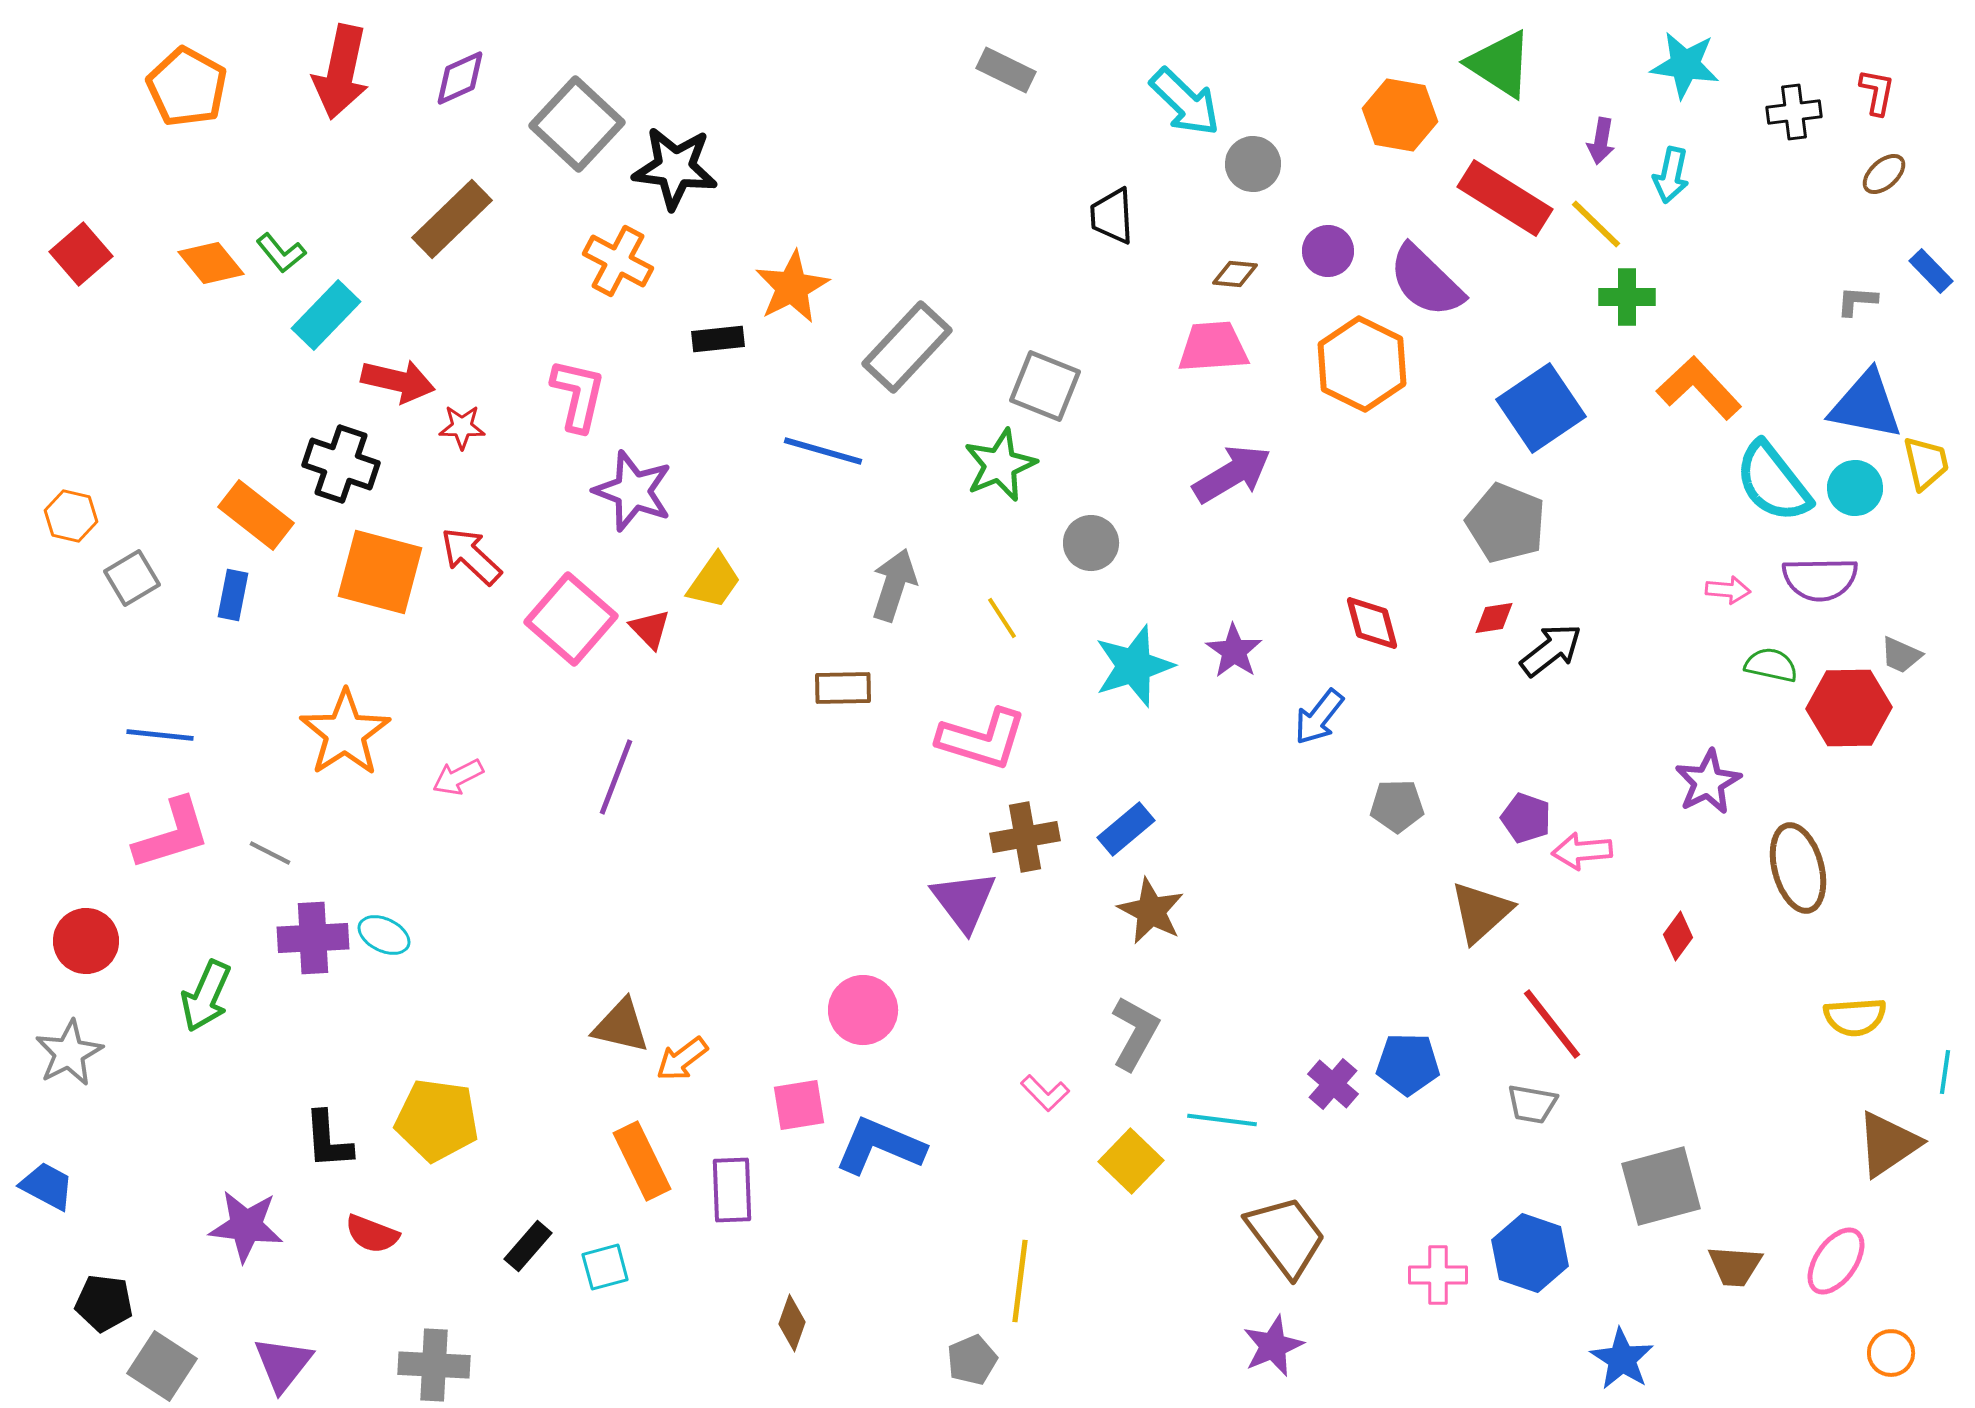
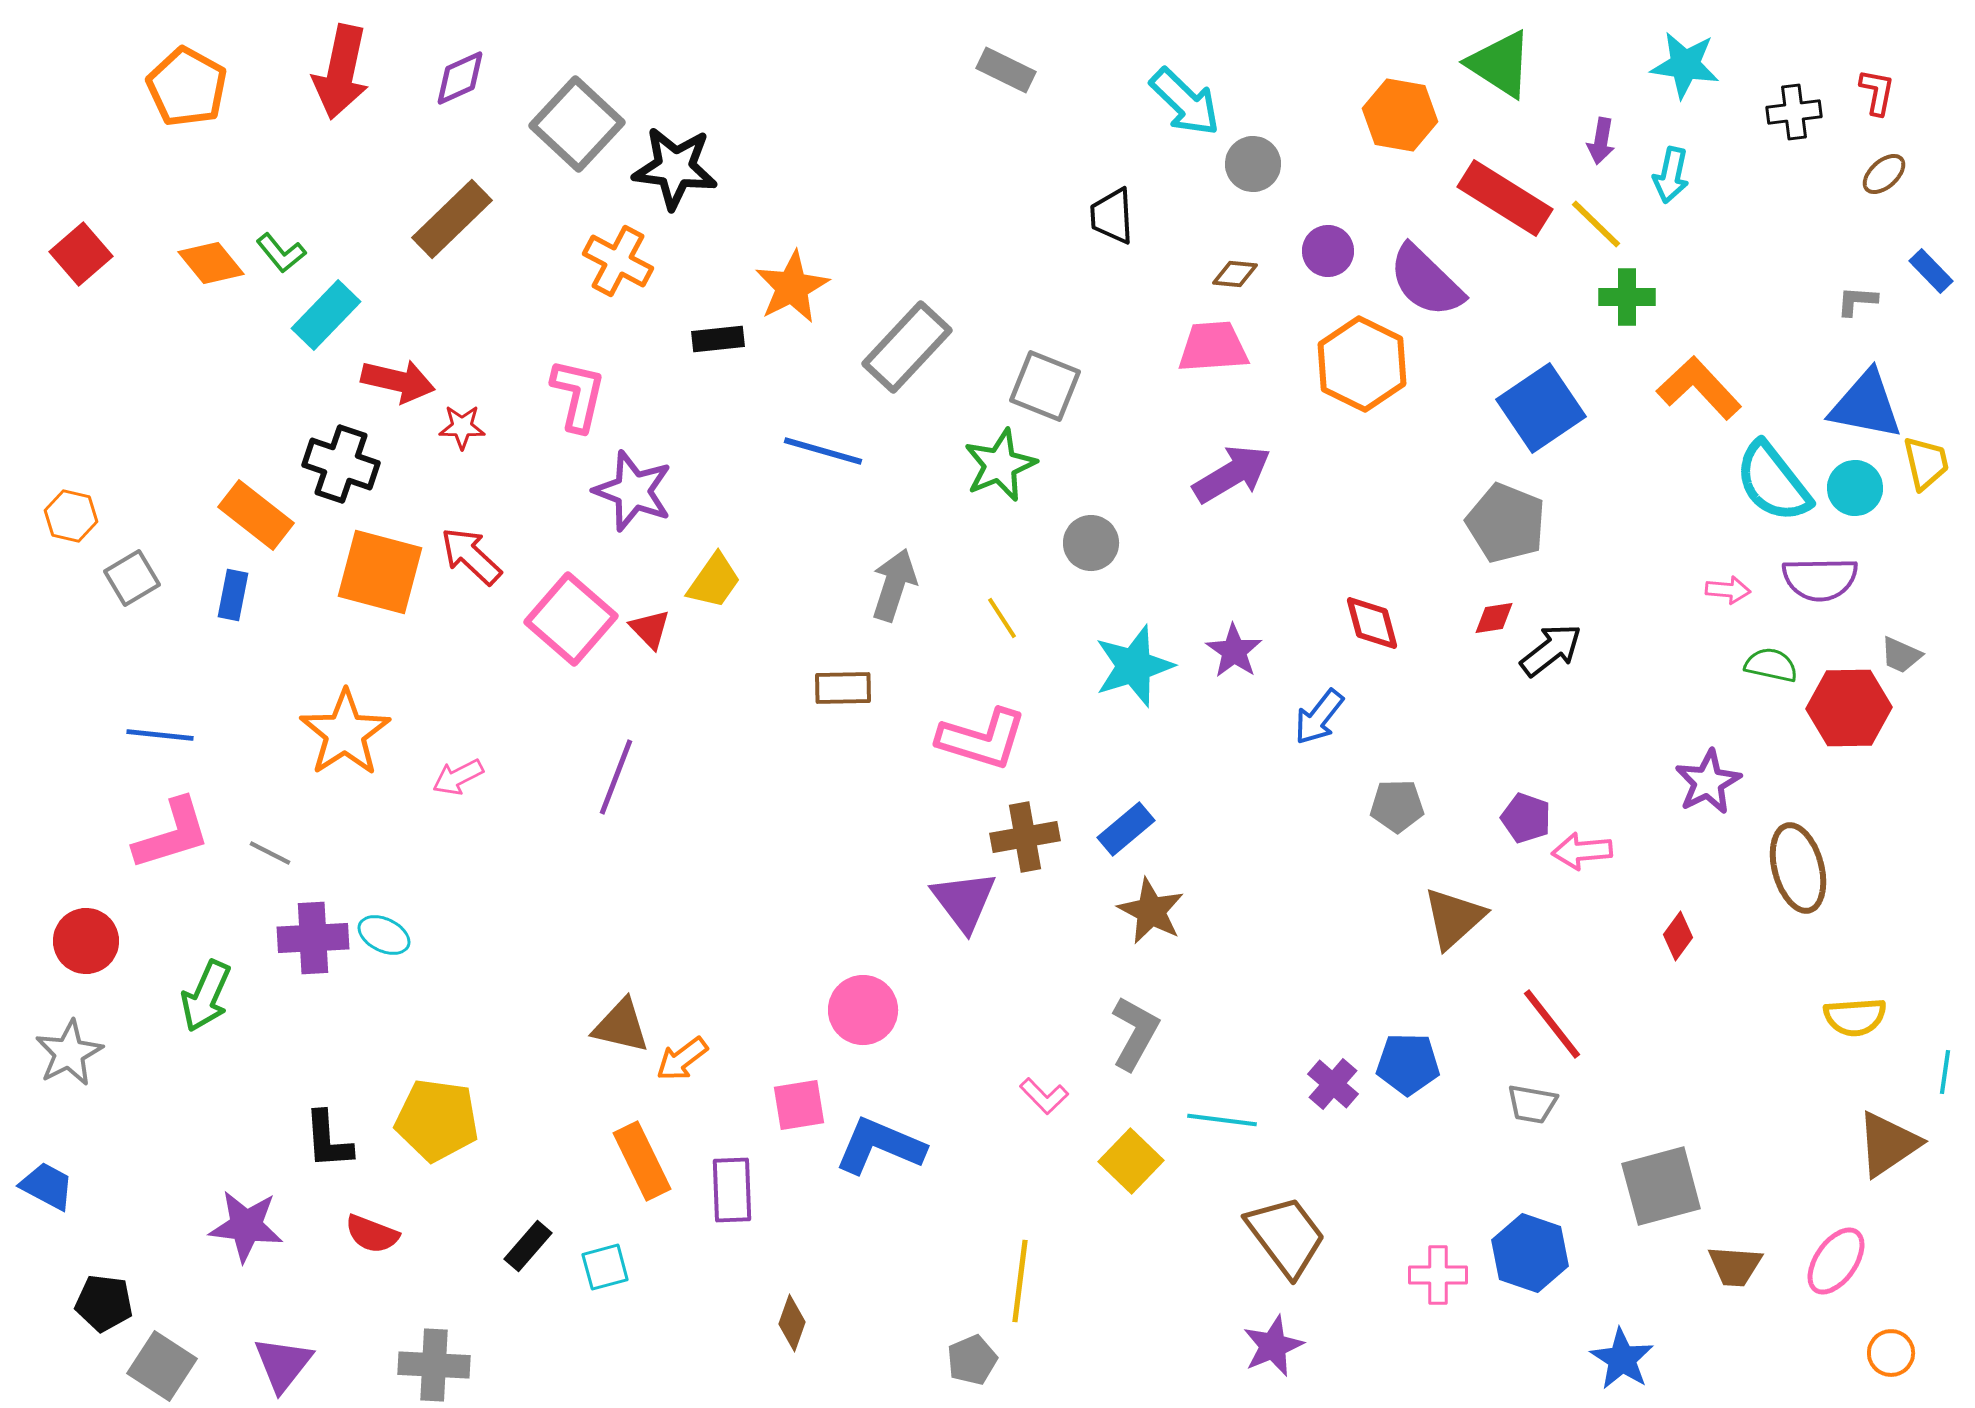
brown triangle at (1481, 912): moved 27 px left, 6 px down
pink L-shape at (1045, 1093): moved 1 px left, 3 px down
